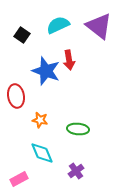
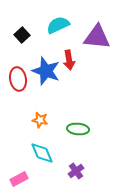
purple triangle: moved 2 px left, 11 px down; rotated 32 degrees counterclockwise
black square: rotated 14 degrees clockwise
red ellipse: moved 2 px right, 17 px up
